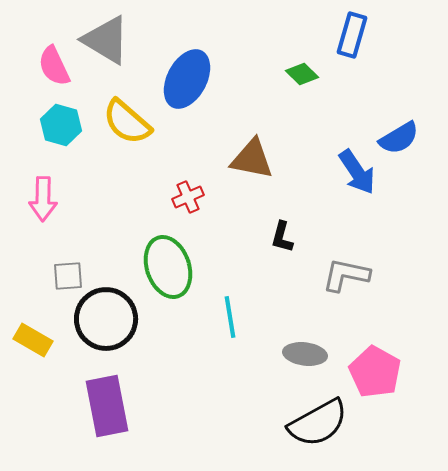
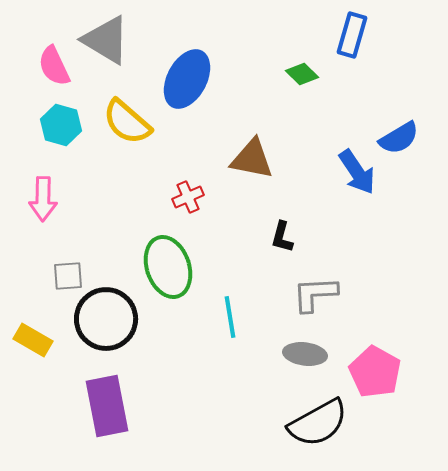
gray L-shape: moved 31 px left, 19 px down; rotated 15 degrees counterclockwise
